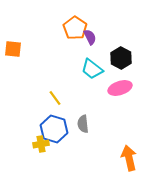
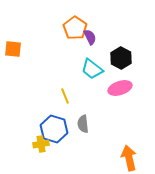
yellow line: moved 10 px right, 2 px up; rotated 14 degrees clockwise
